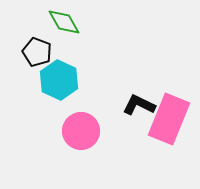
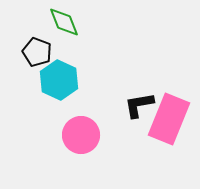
green diamond: rotated 8 degrees clockwise
black L-shape: rotated 36 degrees counterclockwise
pink circle: moved 4 px down
